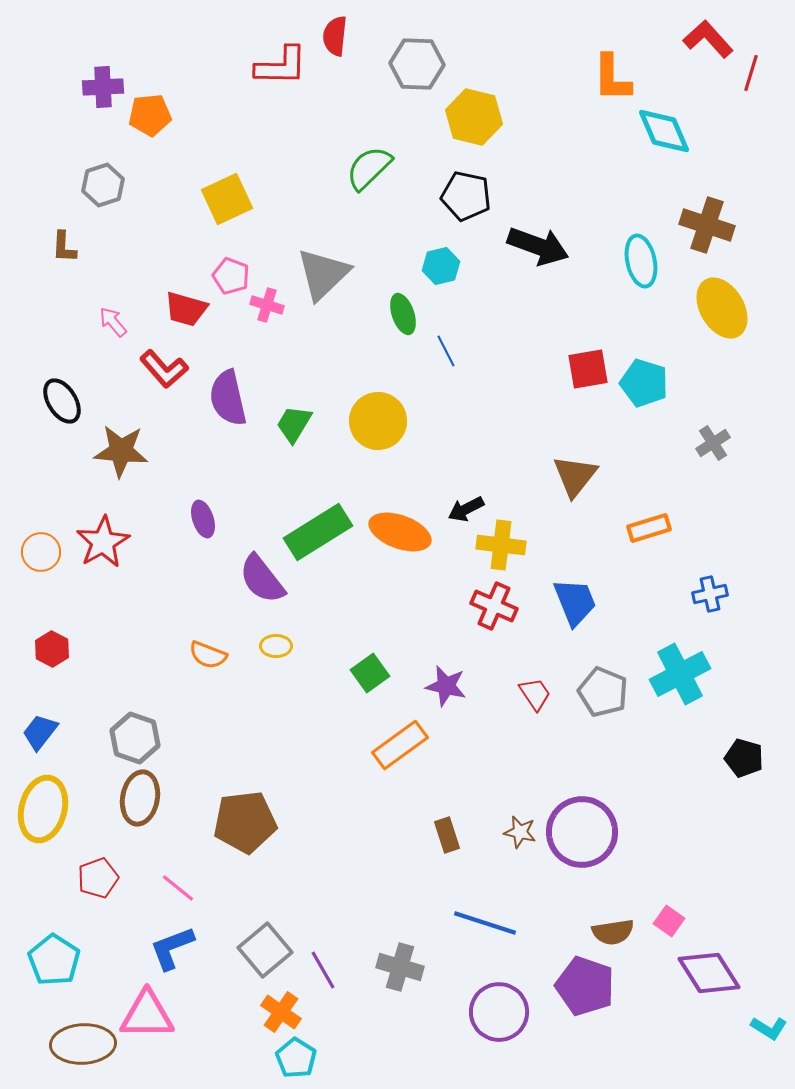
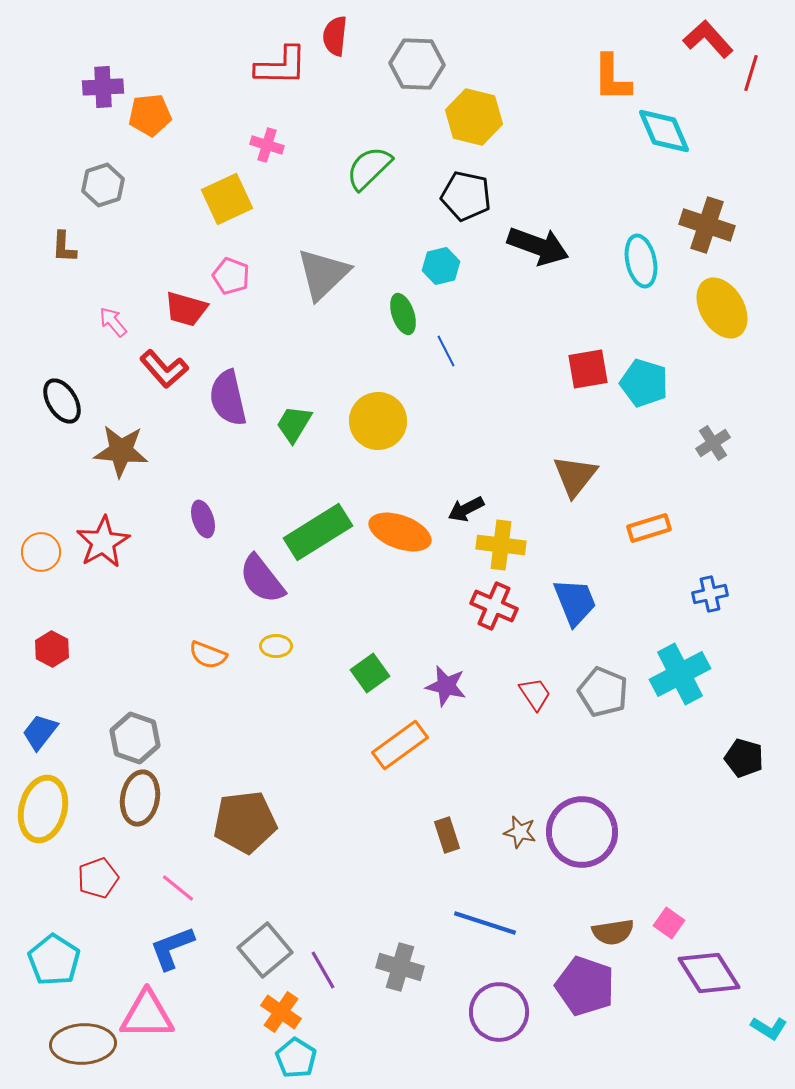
pink cross at (267, 305): moved 160 px up
pink square at (669, 921): moved 2 px down
